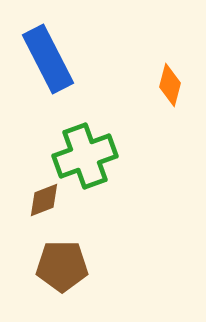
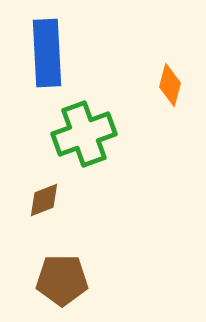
blue rectangle: moved 1 px left, 6 px up; rotated 24 degrees clockwise
green cross: moved 1 px left, 22 px up
brown pentagon: moved 14 px down
